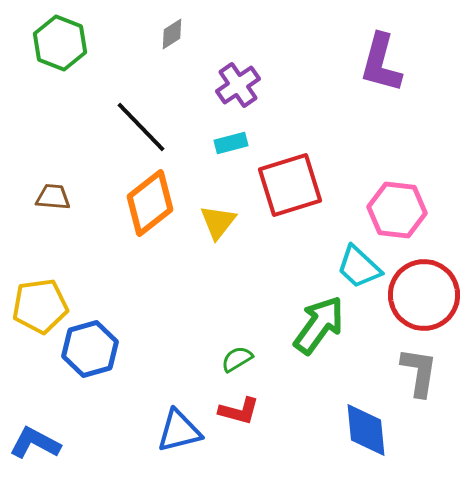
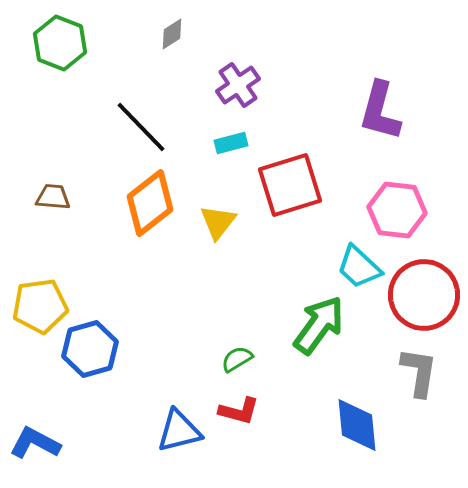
purple L-shape: moved 1 px left, 48 px down
blue diamond: moved 9 px left, 5 px up
